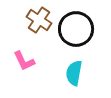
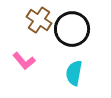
black circle: moved 4 px left
pink L-shape: rotated 15 degrees counterclockwise
